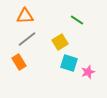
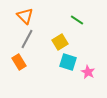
orange triangle: rotated 48 degrees clockwise
gray line: rotated 24 degrees counterclockwise
cyan square: moved 1 px left, 1 px up
pink star: rotated 24 degrees counterclockwise
